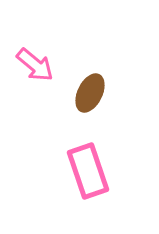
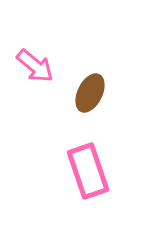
pink arrow: moved 1 px down
